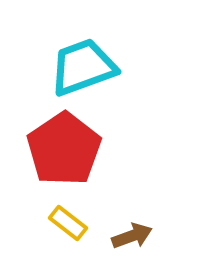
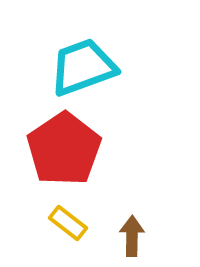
brown arrow: rotated 69 degrees counterclockwise
